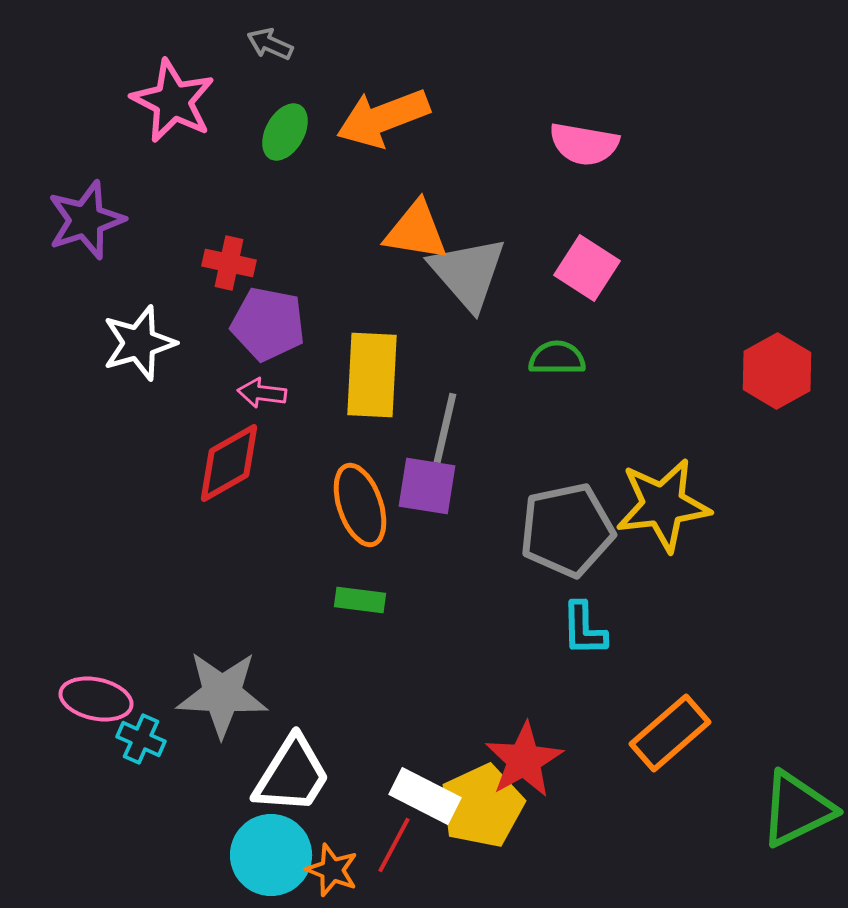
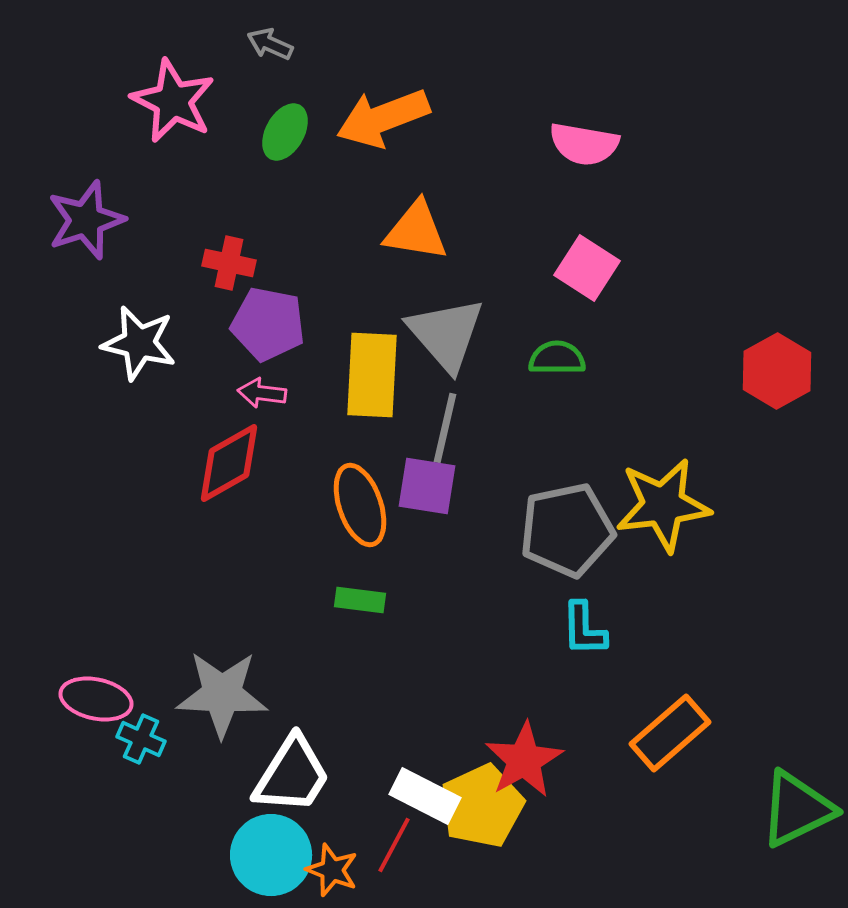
gray triangle: moved 22 px left, 61 px down
white star: rotated 30 degrees clockwise
